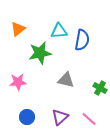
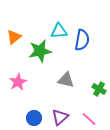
orange triangle: moved 4 px left, 8 px down
green star: moved 2 px up
pink star: rotated 24 degrees counterclockwise
green cross: moved 1 px left, 1 px down
blue circle: moved 7 px right, 1 px down
